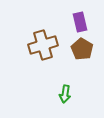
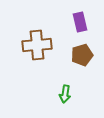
brown cross: moved 6 px left; rotated 12 degrees clockwise
brown pentagon: moved 6 px down; rotated 25 degrees clockwise
